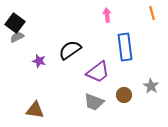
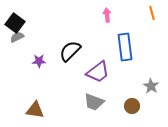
black semicircle: moved 1 px down; rotated 10 degrees counterclockwise
purple star: rotated 16 degrees counterclockwise
brown circle: moved 8 px right, 11 px down
